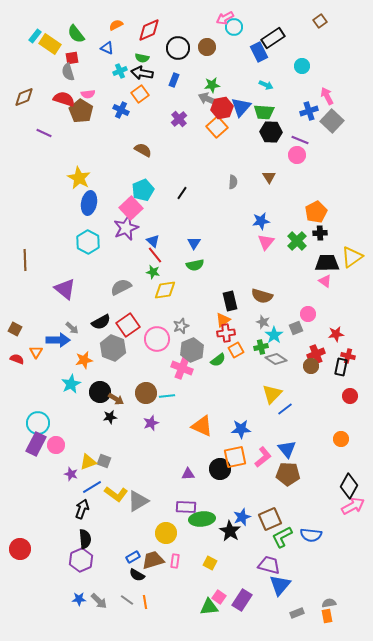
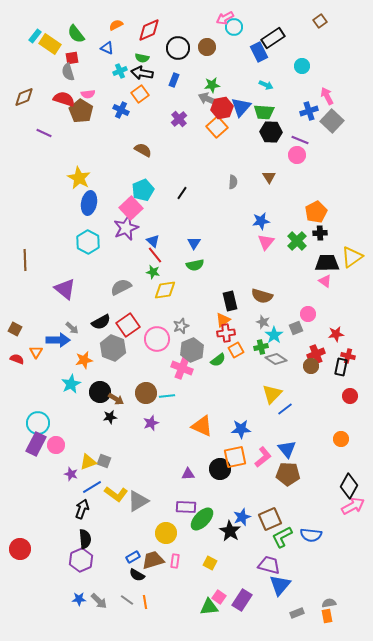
green ellipse at (202, 519): rotated 40 degrees counterclockwise
